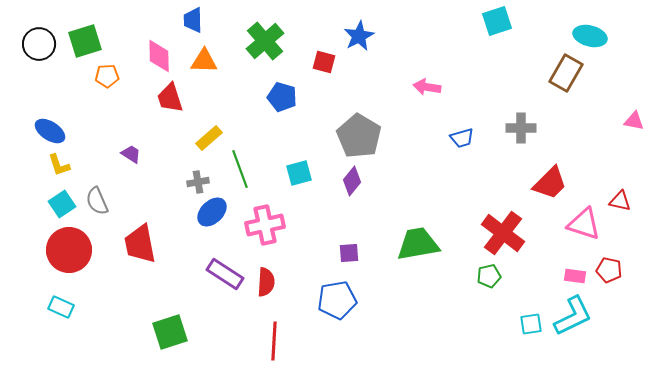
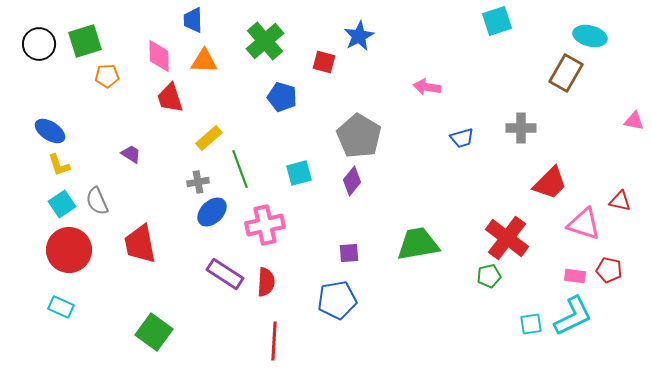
red cross at (503, 233): moved 4 px right, 5 px down
green square at (170, 332): moved 16 px left; rotated 36 degrees counterclockwise
